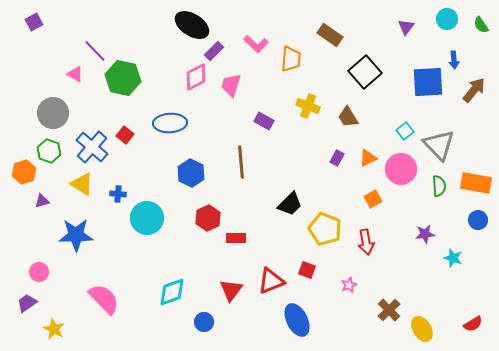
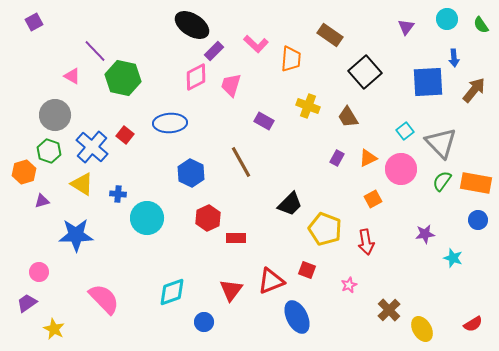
blue arrow at (454, 60): moved 2 px up
pink triangle at (75, 74): moved 3 px left, 2 px down
gray circle at (53, 113): moved 2 px right, 2 px down
gray triangle at (439, 145): moved 2 px right, 2 px up
brown line at (241, 162): rotated 24 degrees counterclockwise
green semicircle at (439, 186): moved 3 px right, 5 px up; rotated 140 degrees counterclockwise
blue ellipse at (297, 320): moved 3 px up
